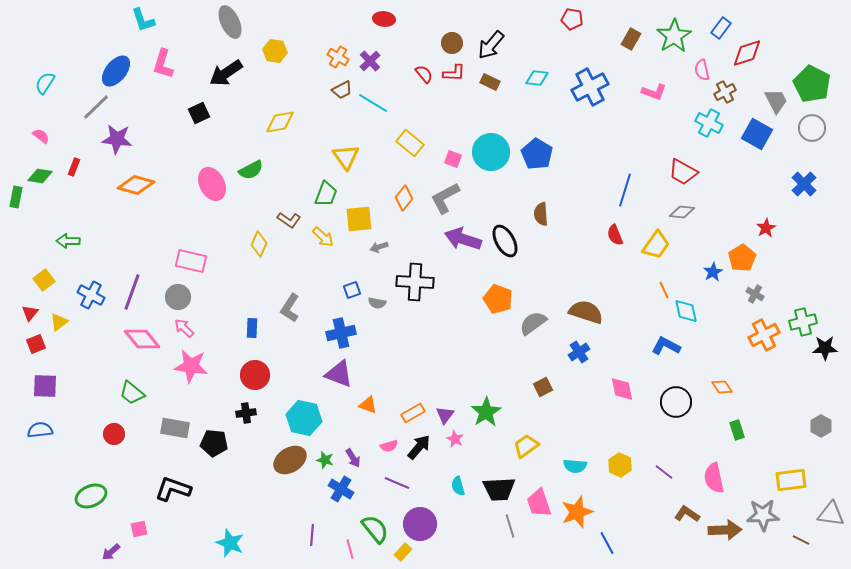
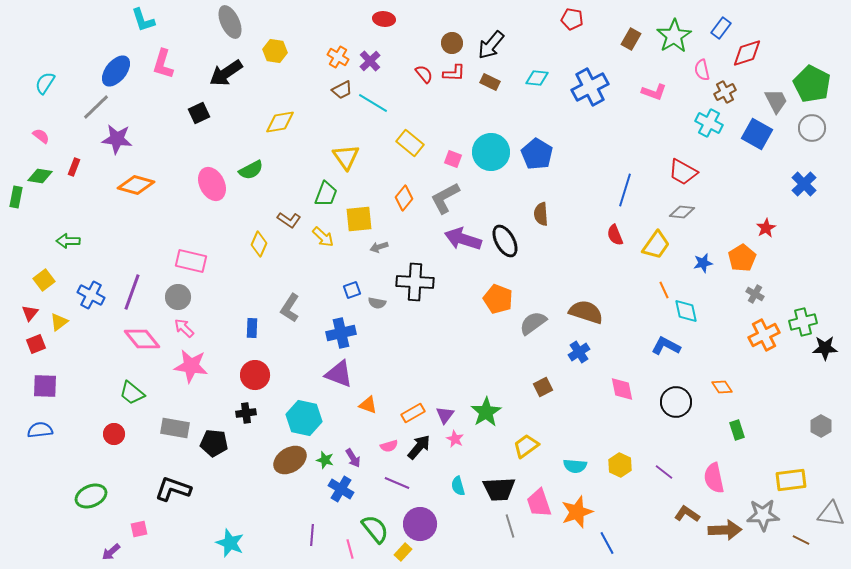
blue star at (713, 272): moved 10 px left, 9 px up; rotated 18 degrees clockwise
